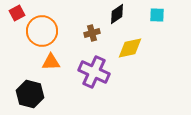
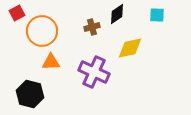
brown cross: moved 6 px up
